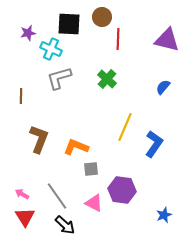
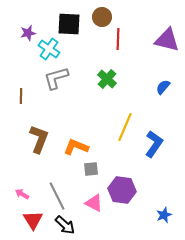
cyan cross: moved 2 px left; rotated 10 degrees clockwise
gray L-shape: moved 3 px left
gray line: rotated 8 degrees clockwise
red triangle: moved 8 px right, 3 px down
